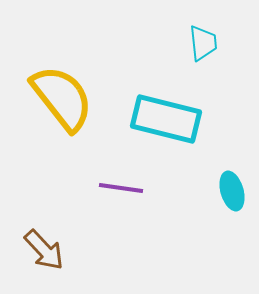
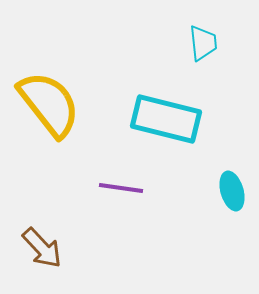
yellow semicircle: moved 13 px left, 6 px down
brown arrow: moved 2 px left, 2 px up
